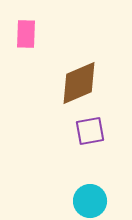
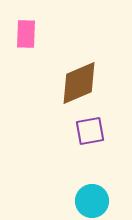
cyan circle: moved 2 px right
